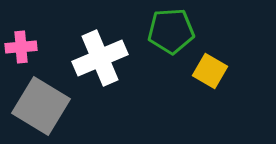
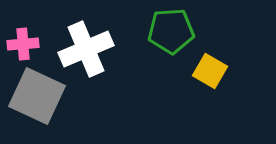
pink cross: moved 2 px right, 3 px up
white cross: moved 14 px left, 9 px up
gray square: moved 4 px left, 10 px up; rotated 6 degrees counterclockwise
